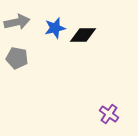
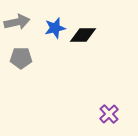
gray pentagon: moved 4 px right; rotated 10 degrees counterclockwise
purple cross: rotated 12 degrees clockwise
